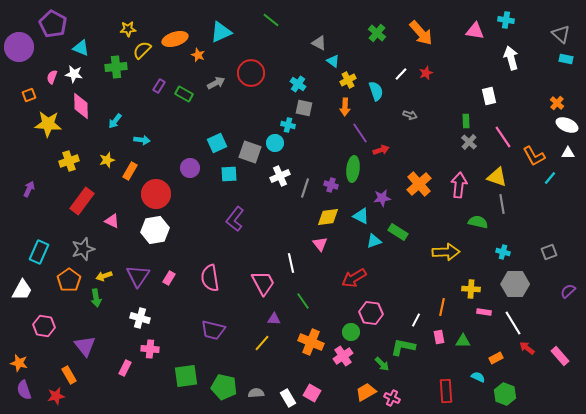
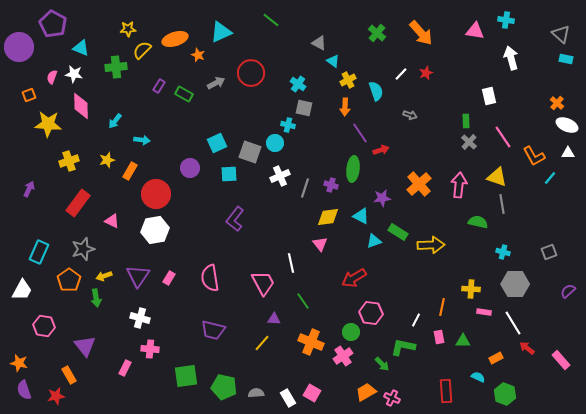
red rectangle at (82, 201): moved 4 px left, 2 px down
yellow arrow at (446, 252): moved 15 px left, 7 px up
pink rectangle at (560, 356): moved 1 px right, 4 px down
